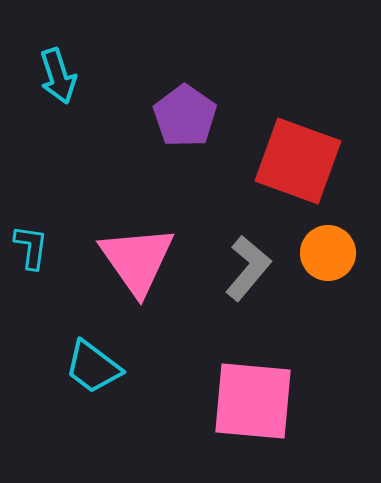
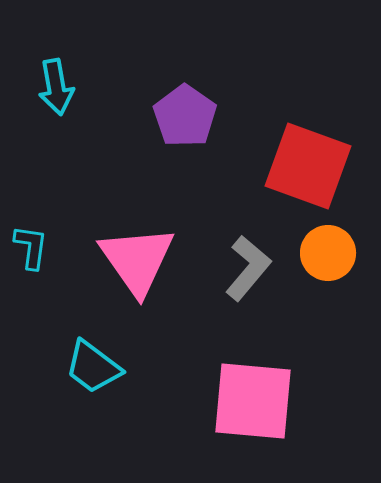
cyan arrow: moved 2 px left, 11 px down; rotated 8 degrees clockwise
red square: moved 10 px right, 5 px down
